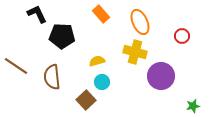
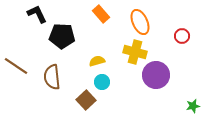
purple circle: moved 5 px left, 1 px up
